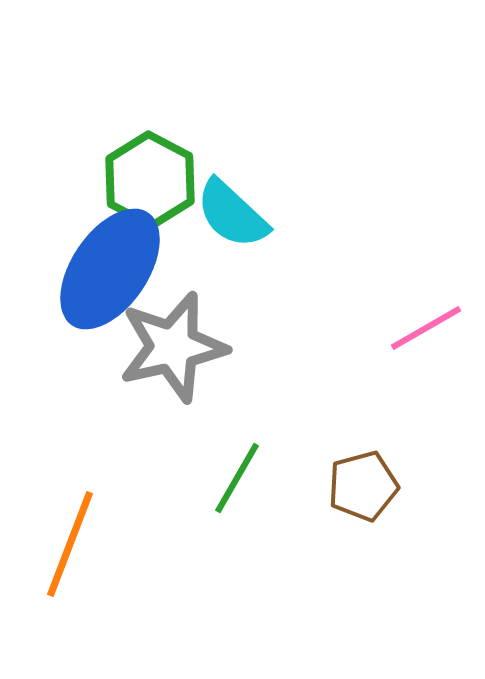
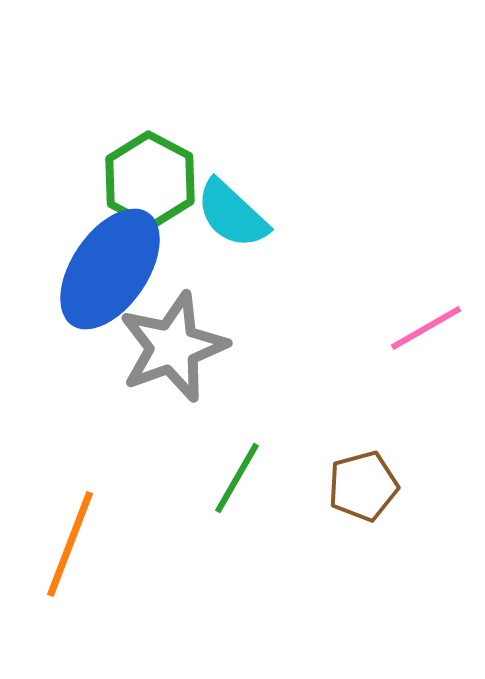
gray star: rotated 7 degrees counterclockwise
